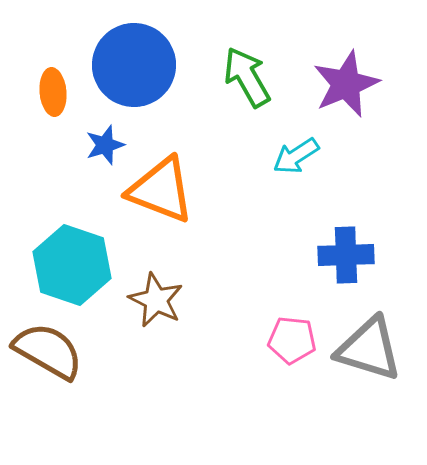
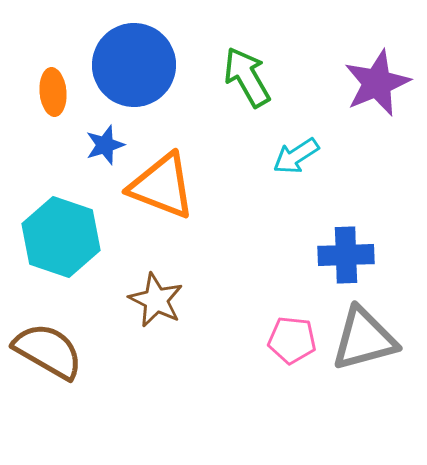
purple star: moved 31 px right, 1 px up
orange triangle: moved 1 px right, 4 px up
cyan hexagon: moved 11 px left, 28 px up
gray triangle: moved 5 px left, 10 px up; rotated 32 degrees counterclockwise
